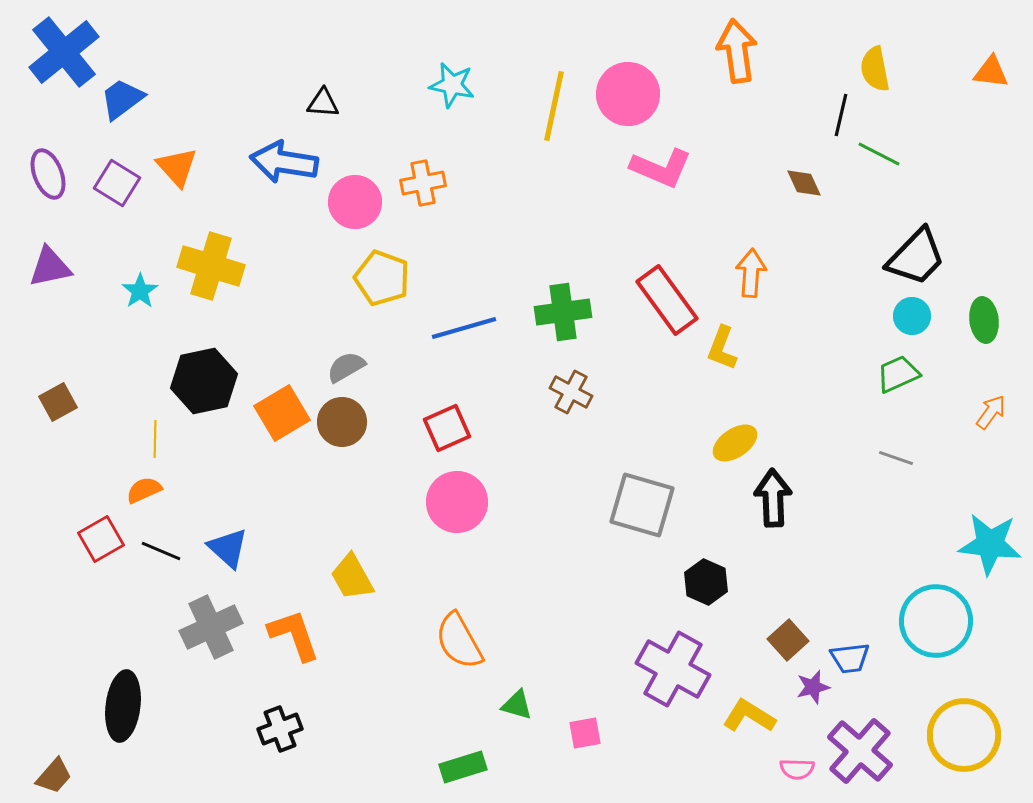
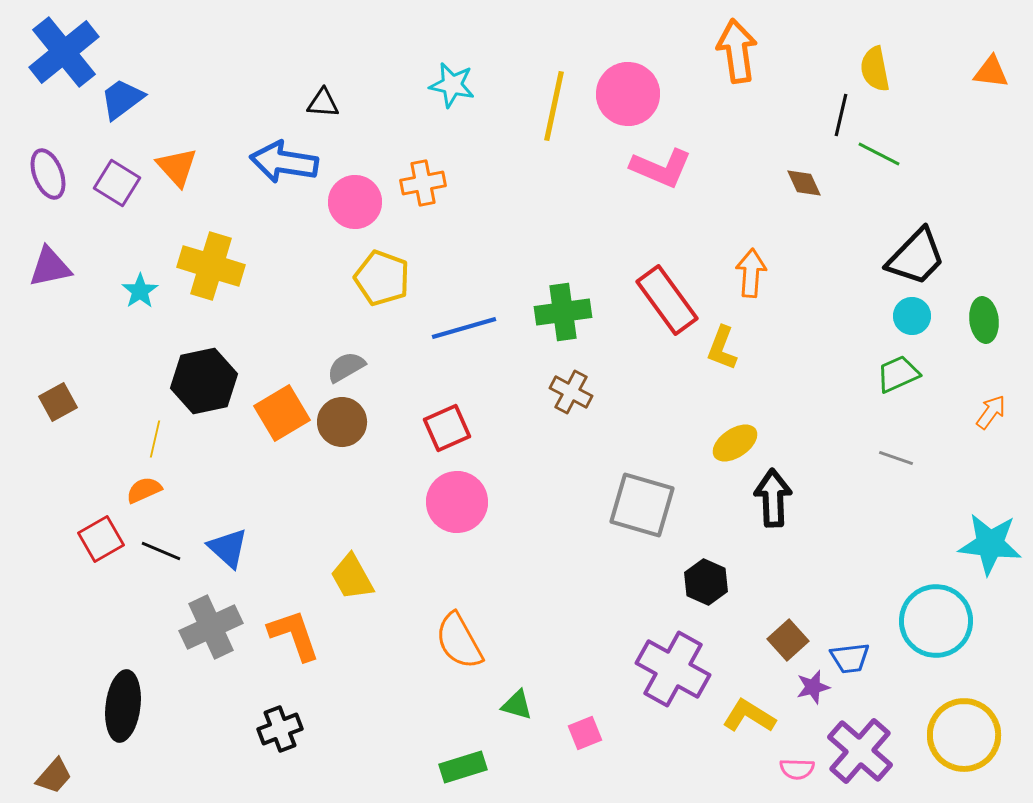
yellow line at (155, 439): rotated 12 degrees clockwise
pink square at (585, 733): rotated 12 degrees counterclockwise
